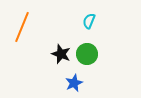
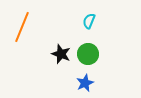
green circle: moved 1 px right
blue star: moved 11 px right
